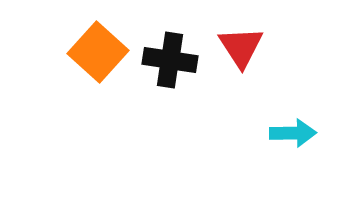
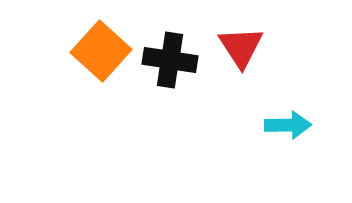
orange square: moved 3 px right, 1 px up
cyan arrow: moved 5 px left, 8 px up
